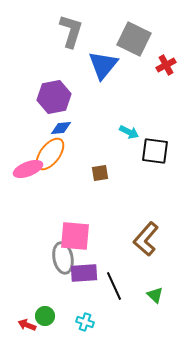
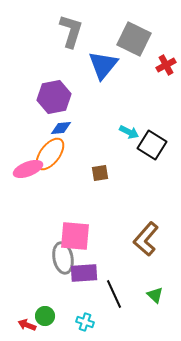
black square: moved 3 px left, 6 px up; rotated 24 degrees clockwise
black line: moved 8 px down
